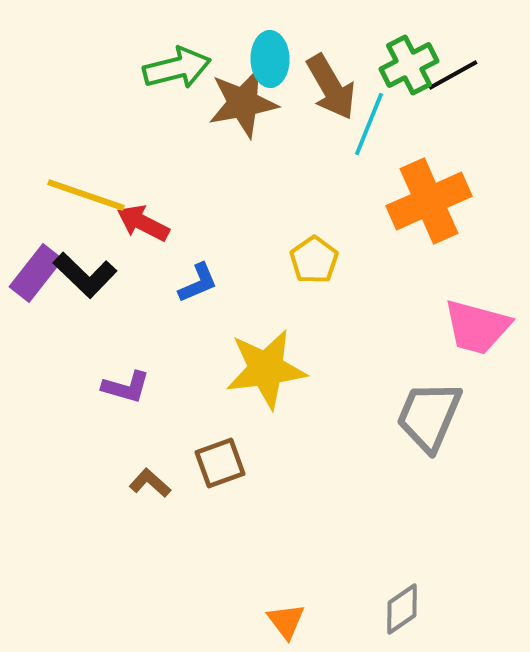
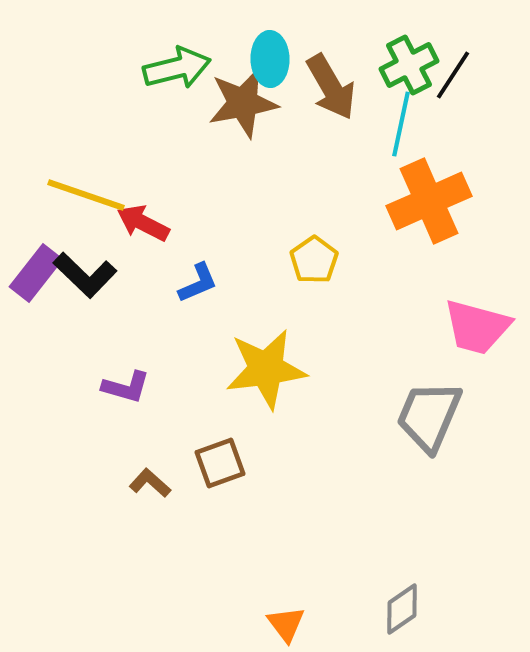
black line: rotated 28 degrees counterclockwise
cyan line: moved 32 px right; rotated 10 degrees counterclockwise
orange triangle: moved 3 px down
